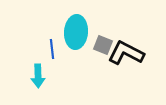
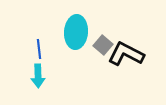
gray square: rotated 18 degrees clockwise
blue line: moved 13 px left
black L-shape: moved 1 px down
